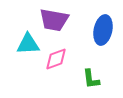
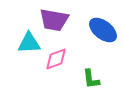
blue ellipse: rotated 64 degrees counterclockwise
cyan triangle: moved 1 px right, 1 px up
